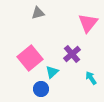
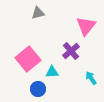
pink triangle: moved 2 px left, 3 px down
purple cross: moved 1 px left, 3 px up
pink square: moved 2 px left, 1 px down
cyan triangle: rotated 40 degrees clockwise
blue circle: moved 3 px left
